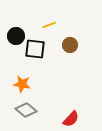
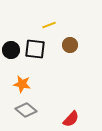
black circle: moved 5 px left, 14 px down
